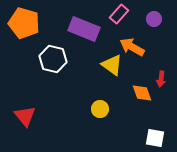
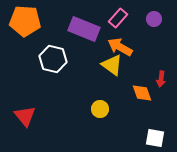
pink rectangle: moved 1 px left, 4 px down
orange pentagon: moved 1 px right, 2 px up; rotated 12 degrees counterclockwise
orange arrow: moved 12 px left
